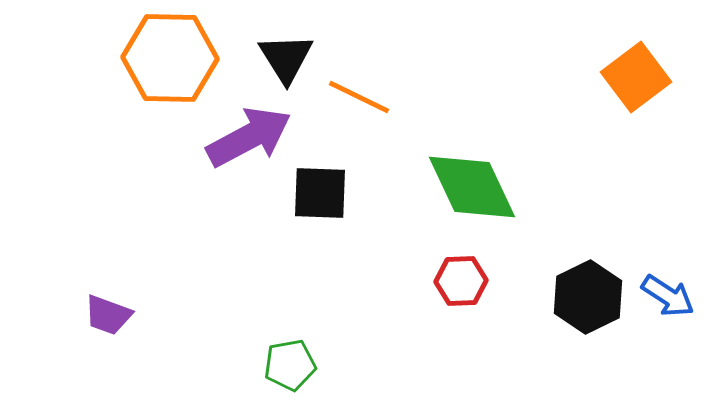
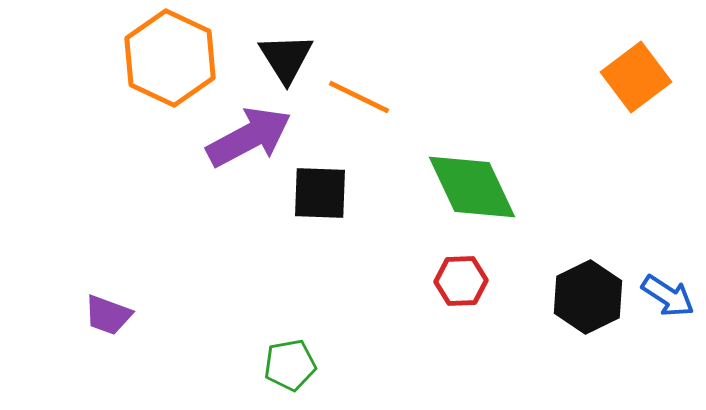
orange hexagon: rotated 24 degrees clockwise
